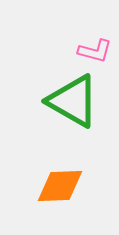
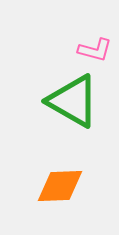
pink L-shape: moved 1 px up
